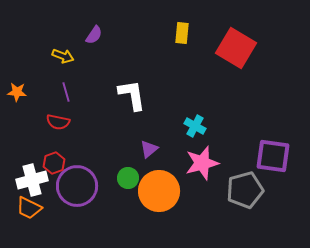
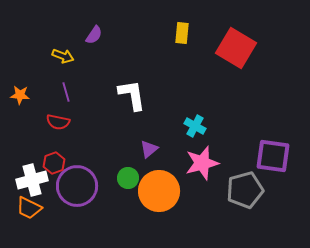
orange star: moved 3 px right, 3 px down
